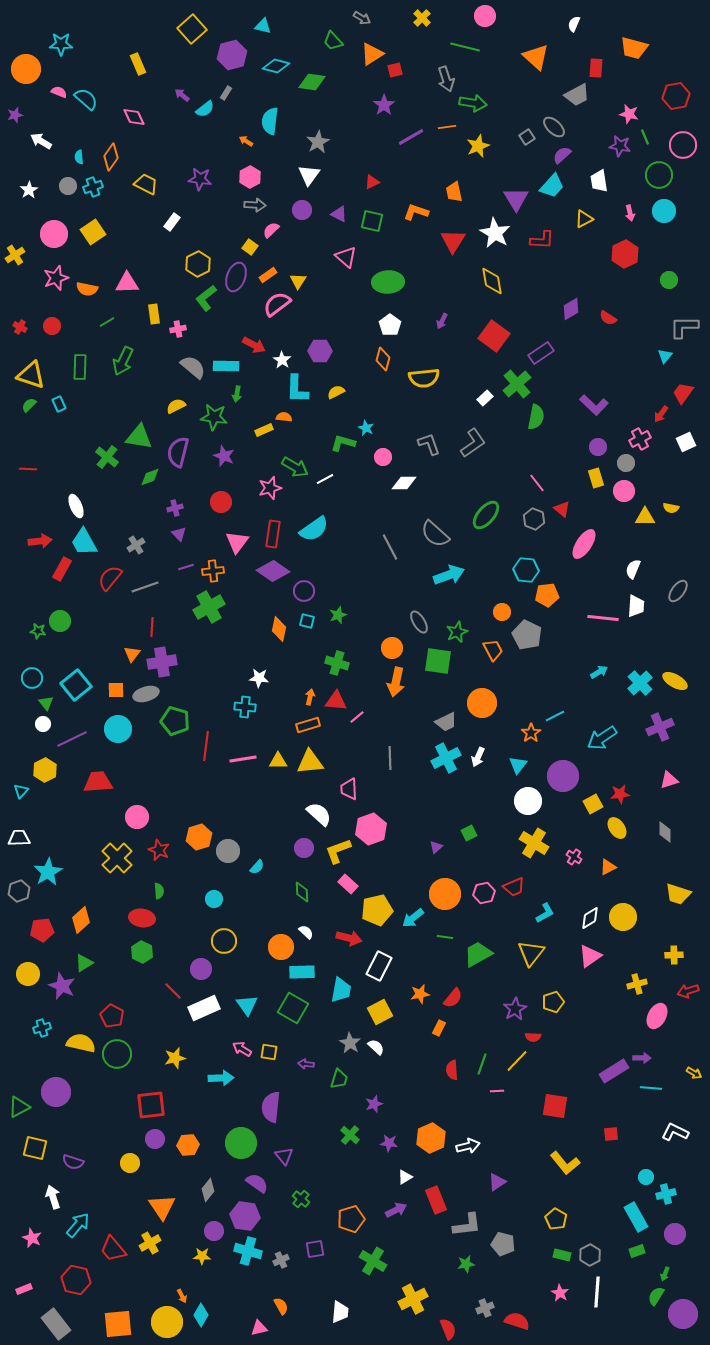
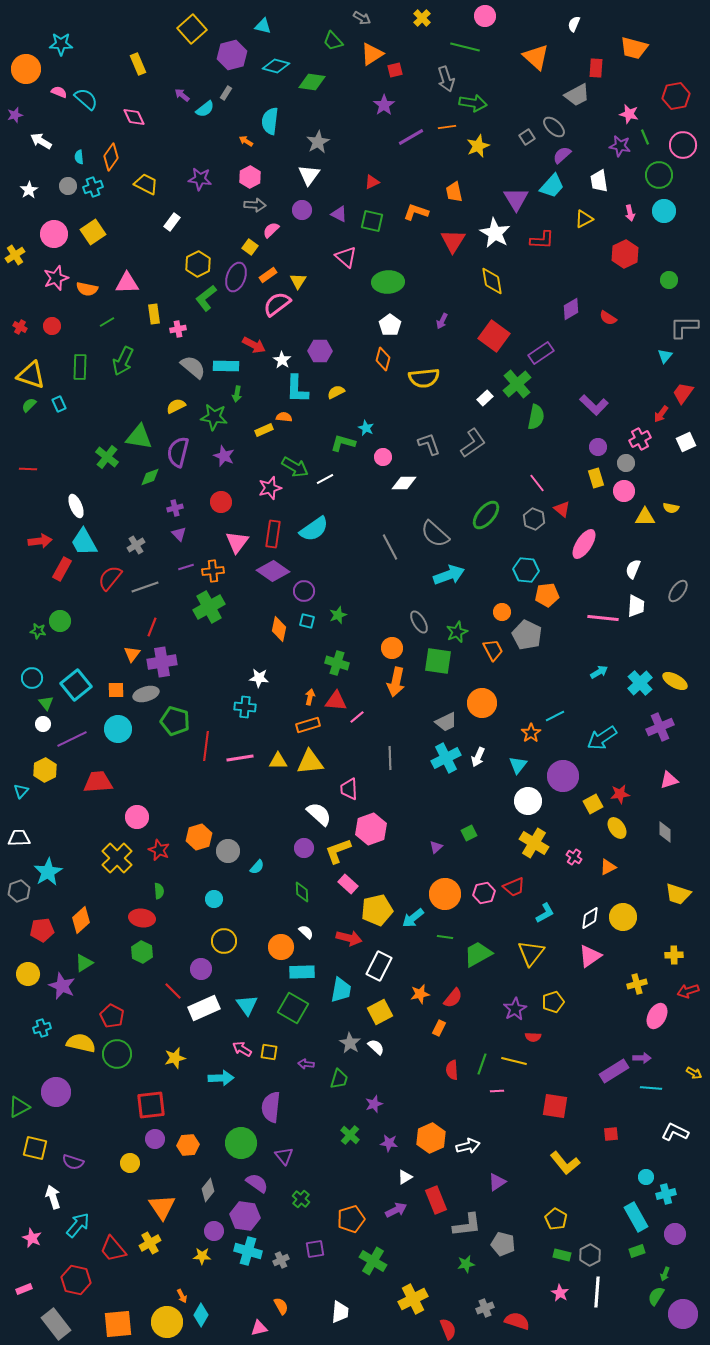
red line at (152, 627): rotated 18 degrees clockwise
pink line at (243, 759): moved 3 px left, 1 px up
yellow line at (517, 1061): moved 3 px left; rotated 60 degrees clockwise
